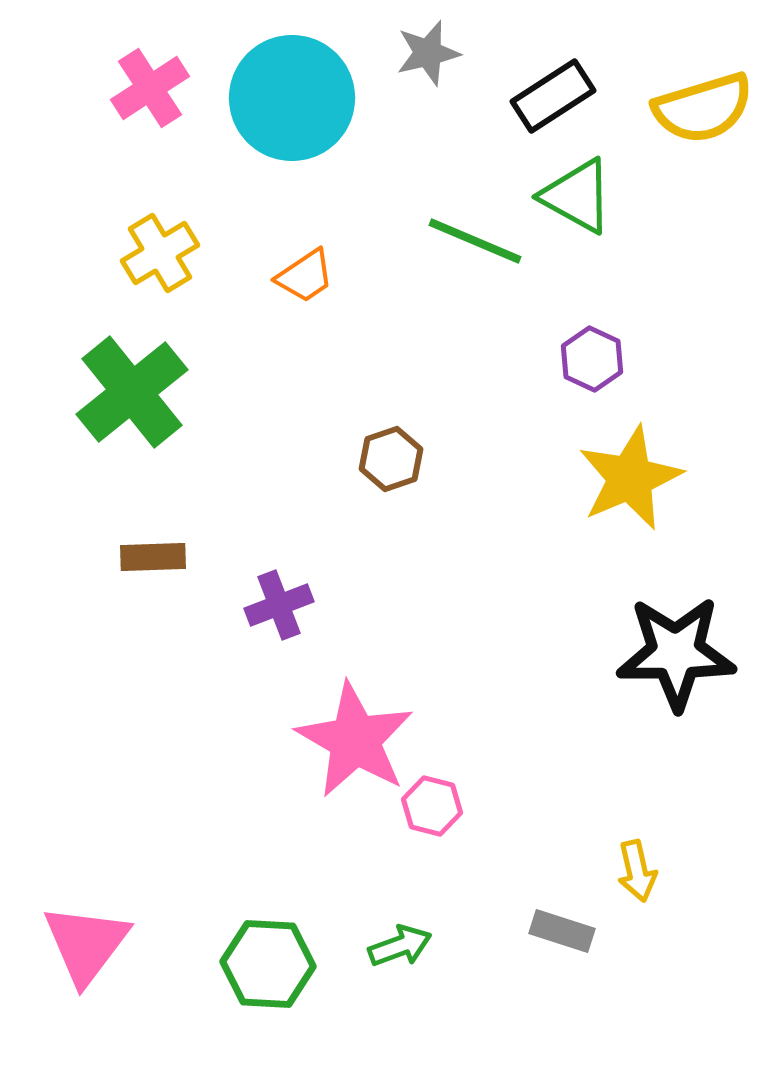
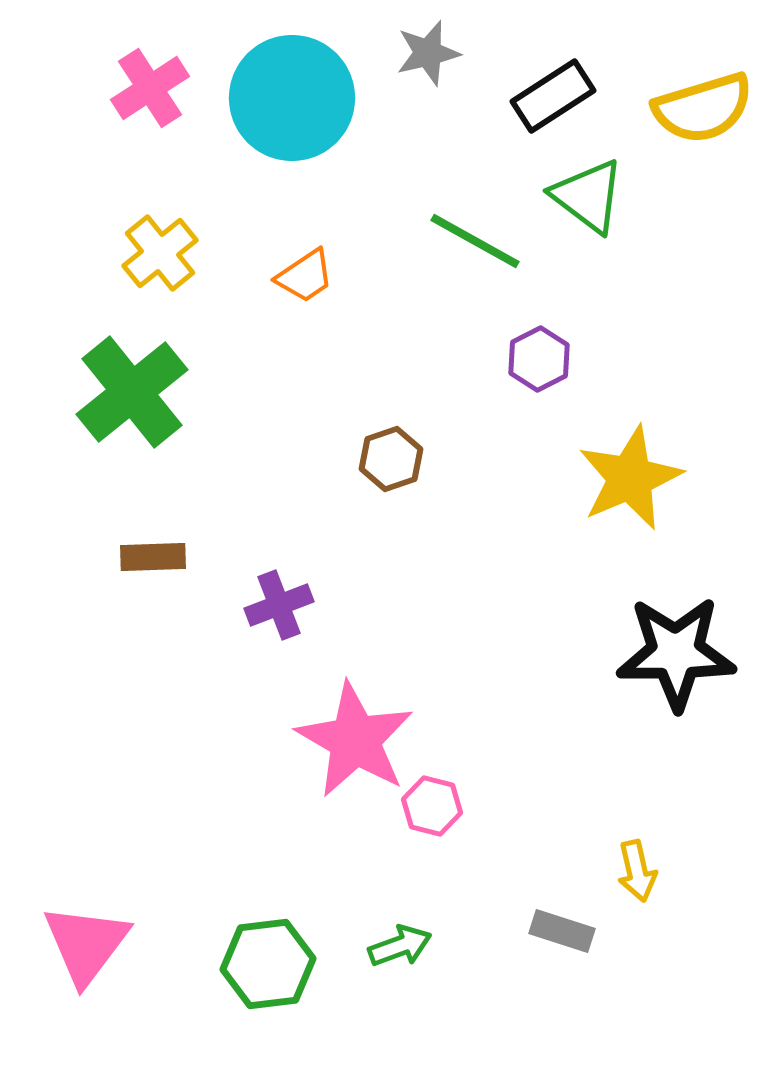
green triangle: moved 11 px right; rotated 8 degrees clockwise
green line: rotated 6 degrees clockwise
yellow cross: rotated 8 degrees counterclockwise
purple hexagon: moved 53 px left; rotated 8 degrees clockwise
green hexagon: rotated 10 degrees counterclockwise
